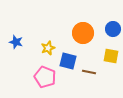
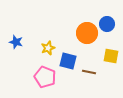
blue circle: moved 6 px left, 5 px up
orange circle: moved 4 px right
